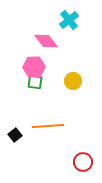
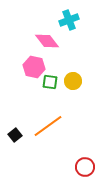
cyan cross: rotated 18 degrees clockwise
pink diamond: moved 1 px right
pink hexagon: rotated 15 degrees clockwise
green square: moved 15 px right
orange line: rotated 32 degrees counterclockwise
red circle: moved 2 px right, 5 px down
